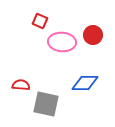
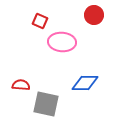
red circle: moved 1 px right, 20 px up
